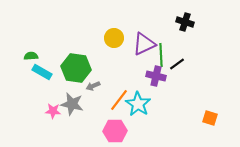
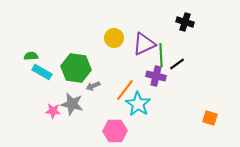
orange line: moved 6 px right, 10 px up
